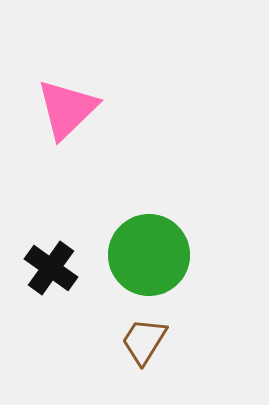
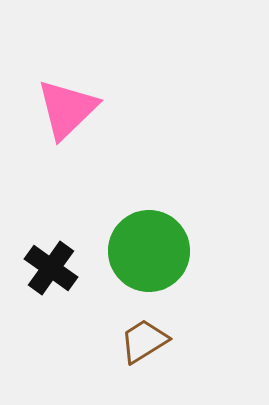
green circle: moved 4 px up
brown trapezoid: rotated 26 degrees clockwise
